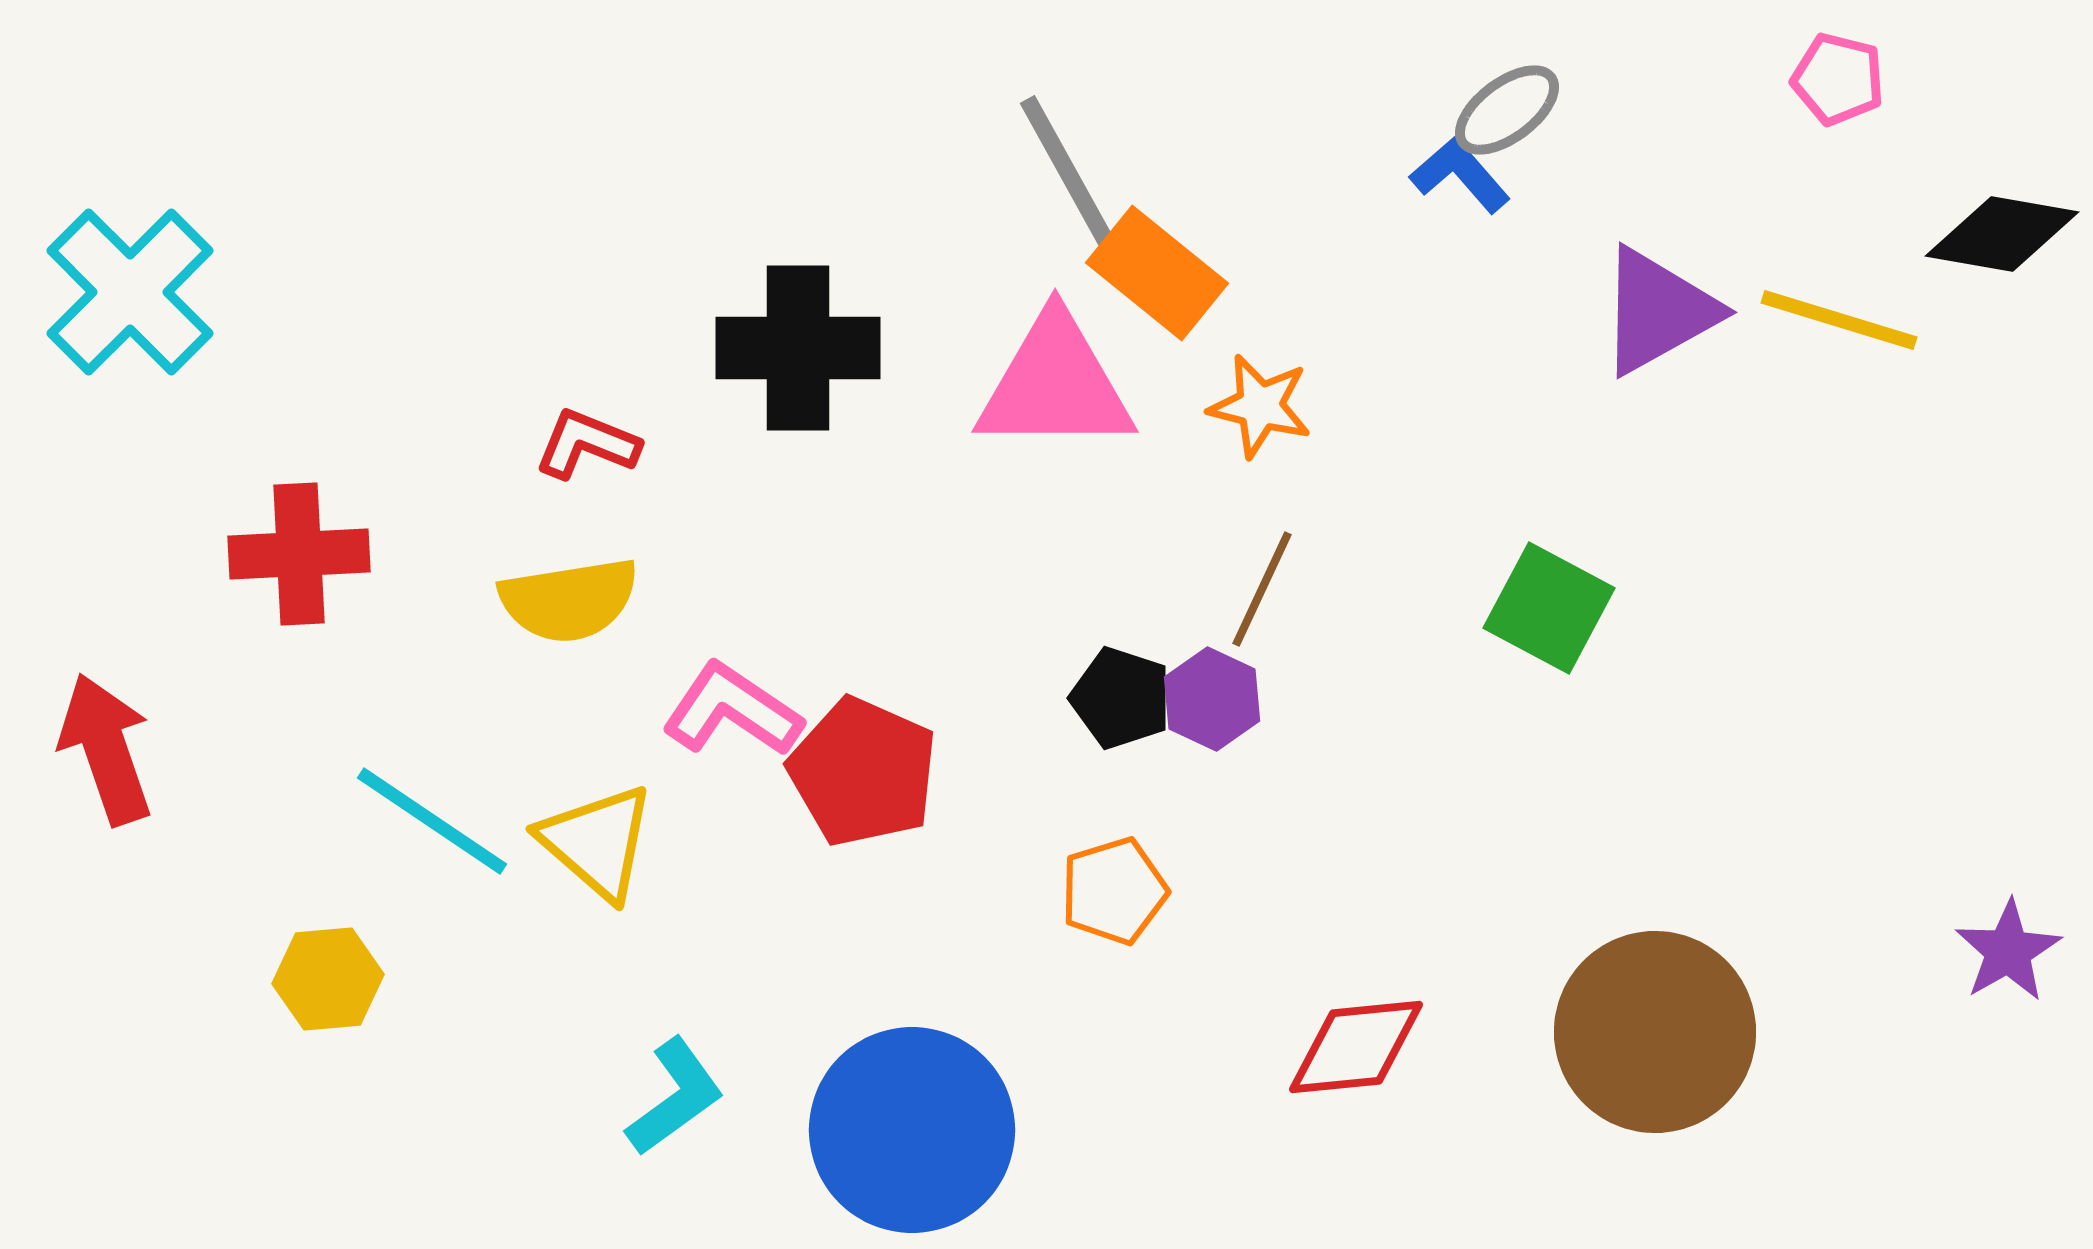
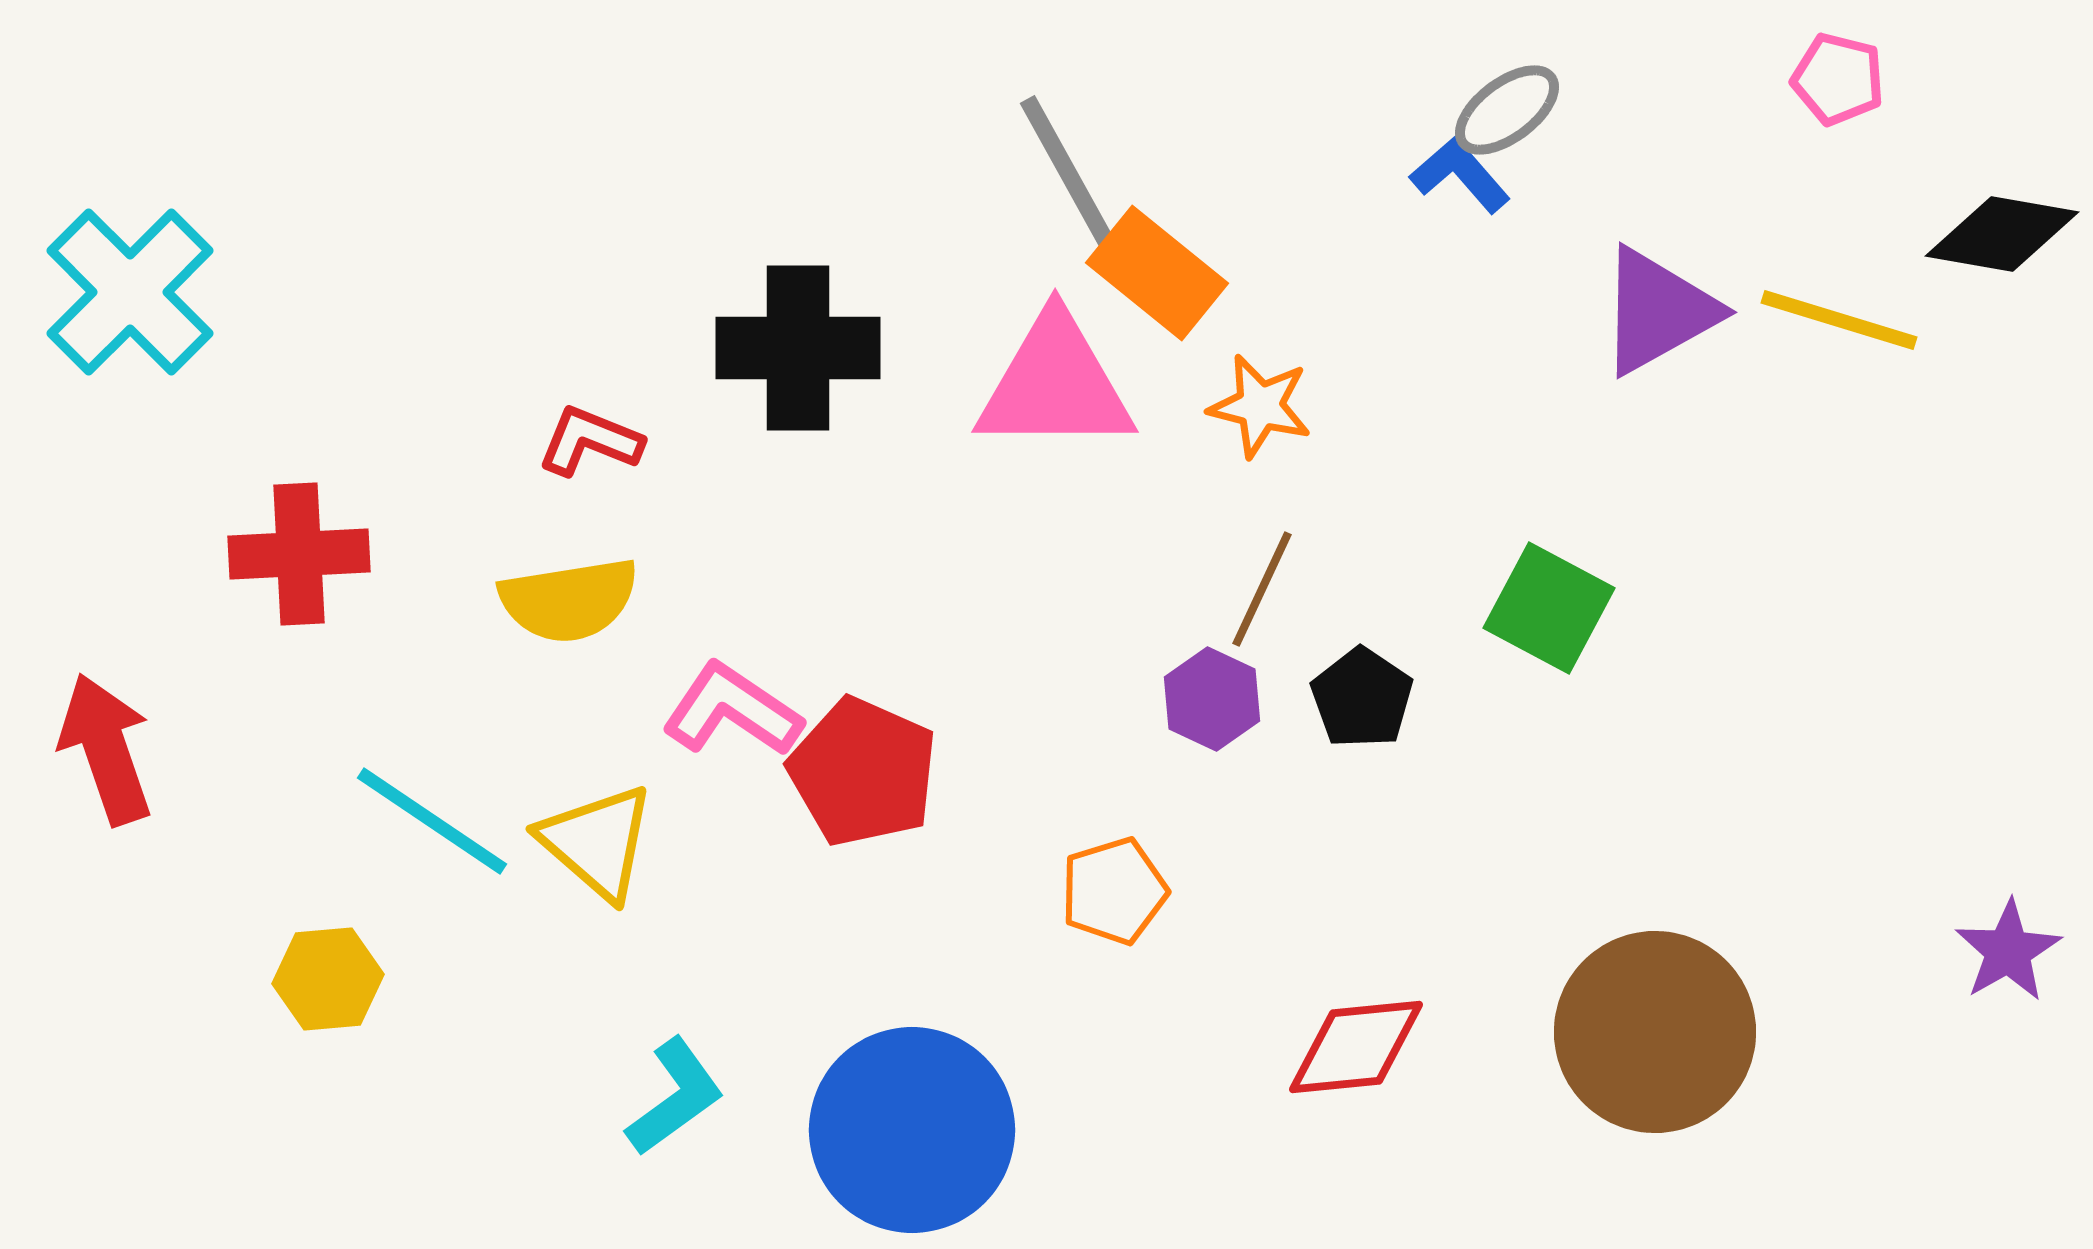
red L-shape: moved 3 px right, 3 px up
black pentagon: moved 241 px right; rotated 16 degrees clockwise
